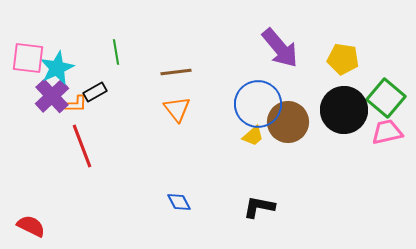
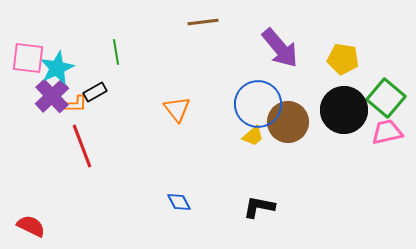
brown line: moved 27 px right, 50 px up
